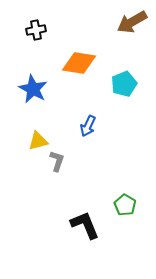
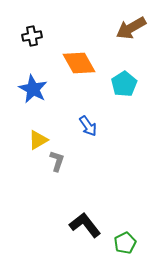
brown arrow: moved 1 px left, 6 px down
black cross: moved 4 px left, 6 px down
orange diamond: rotated 52 degrees clockwise
cyan pentagon: rotated 10 degrees counterclockwise
blue arrow: rotated 60 degrees counterclockwise
yellow triangle: moved 1 px up; rotated 15 degrees counterclockwise
green pentagon: moved 38 px down; rotated 15 degrees clockwise
black L-shape: rotated 16 degrees counterclockwise
